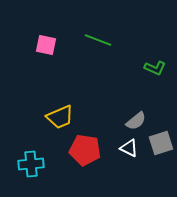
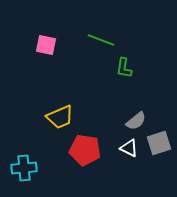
green line: moved 3 px right
green L-shape: moved 31 px left; rotated 75 degrees clockwise
gray square: moved 2 px left
cyan cross: moved 7 px left, 4 px down
